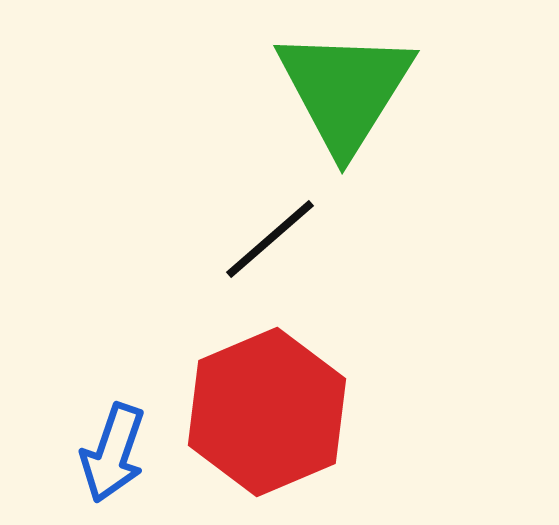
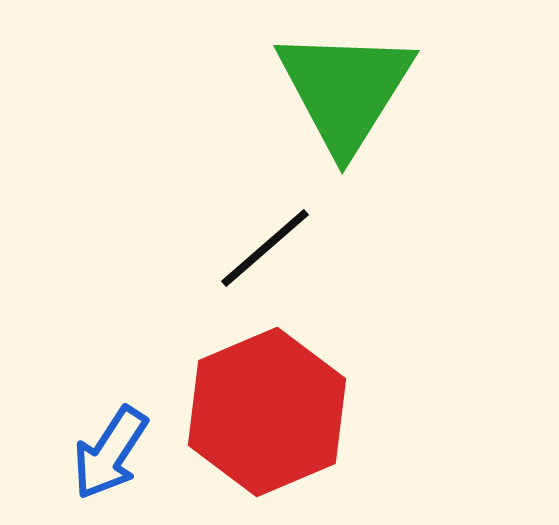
black line: moved 5 px left, 9 px down
blue arrow: moved 3 px left; rotated 14 degrees clockwise
